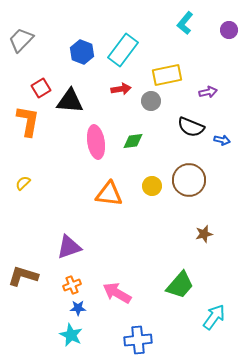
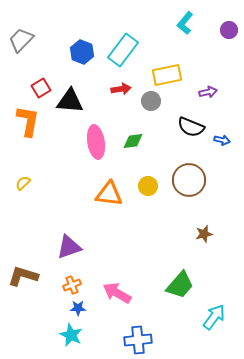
yellow circle: moved 4 px left
